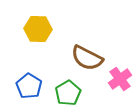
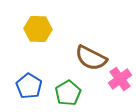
brown semicircle: moved 4 px right
